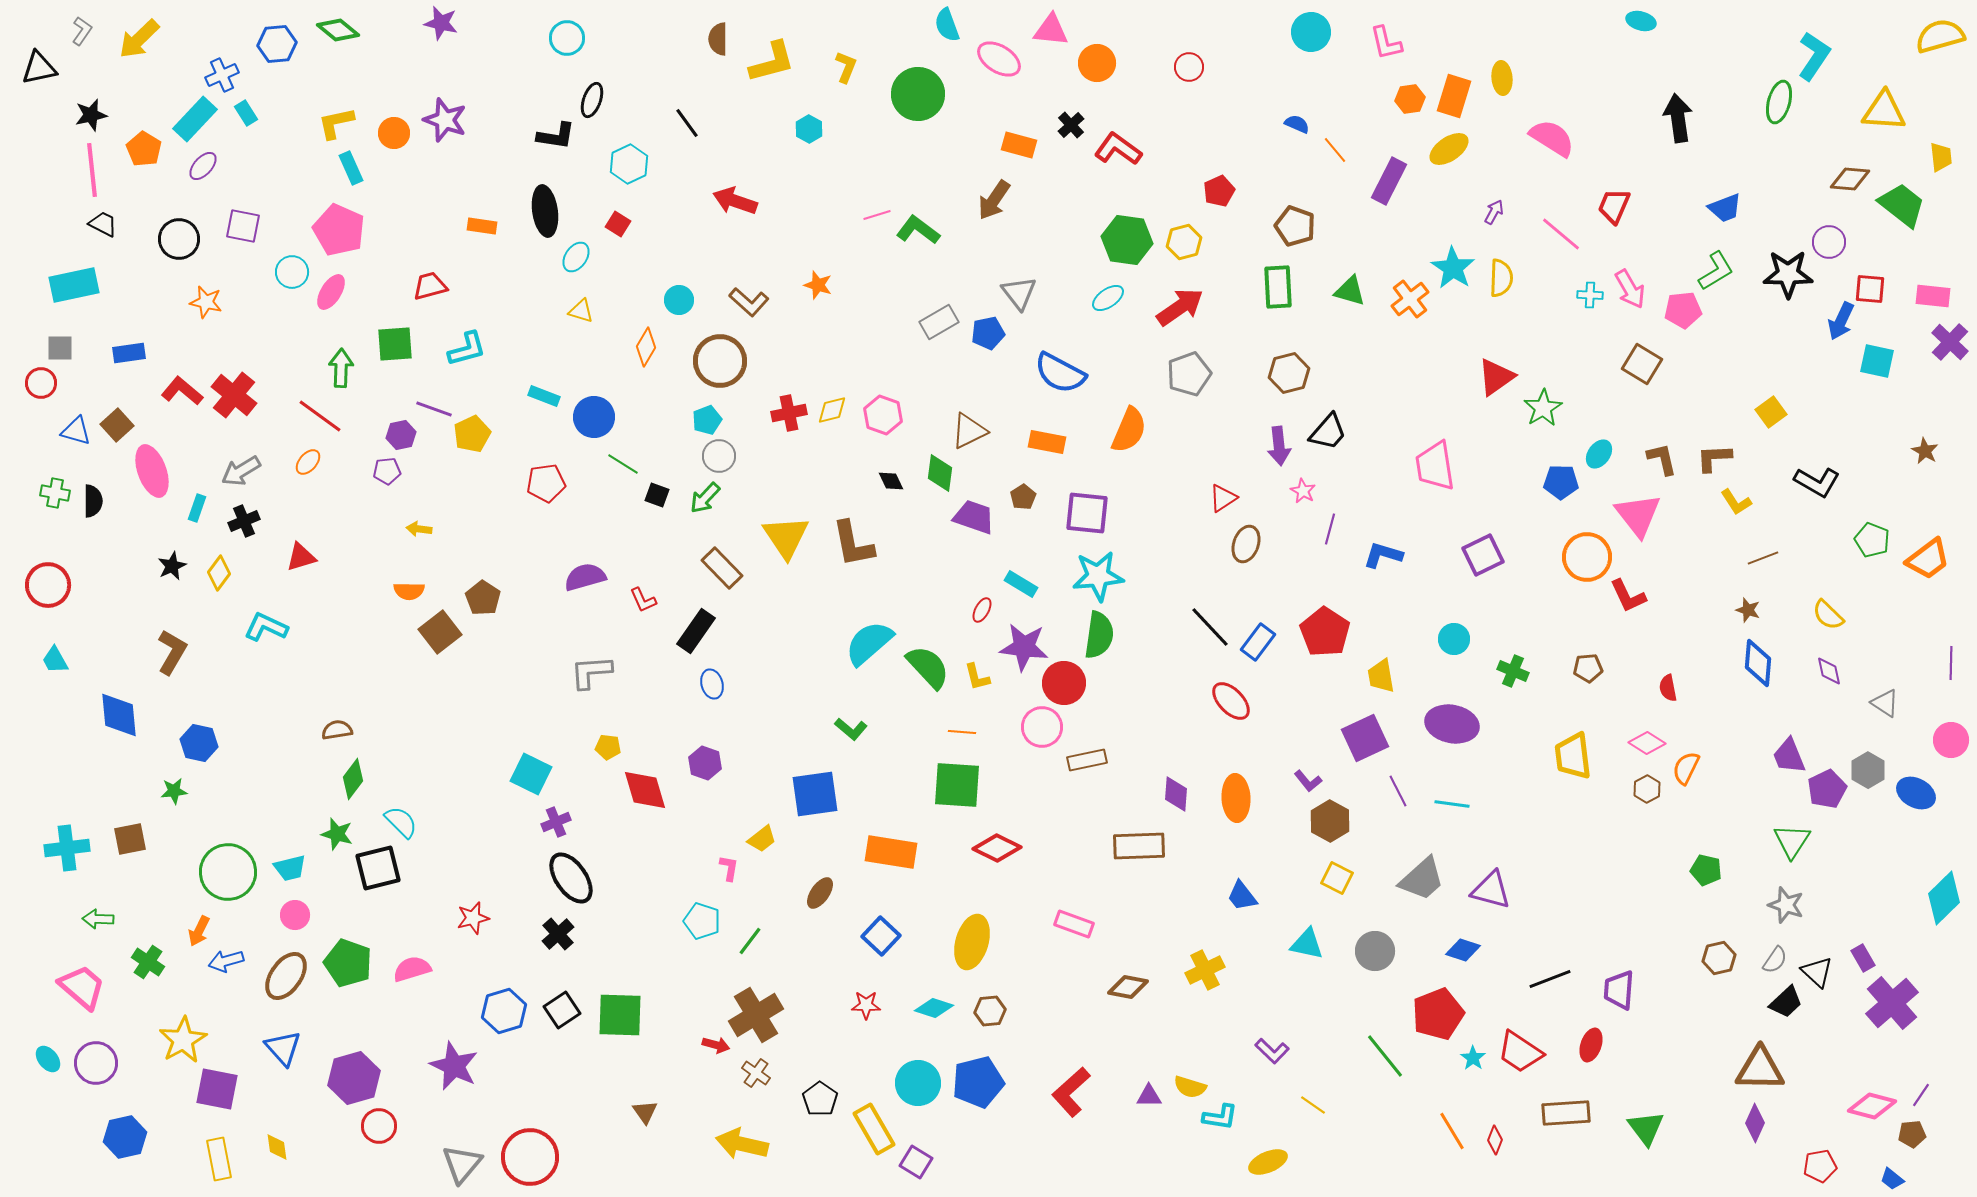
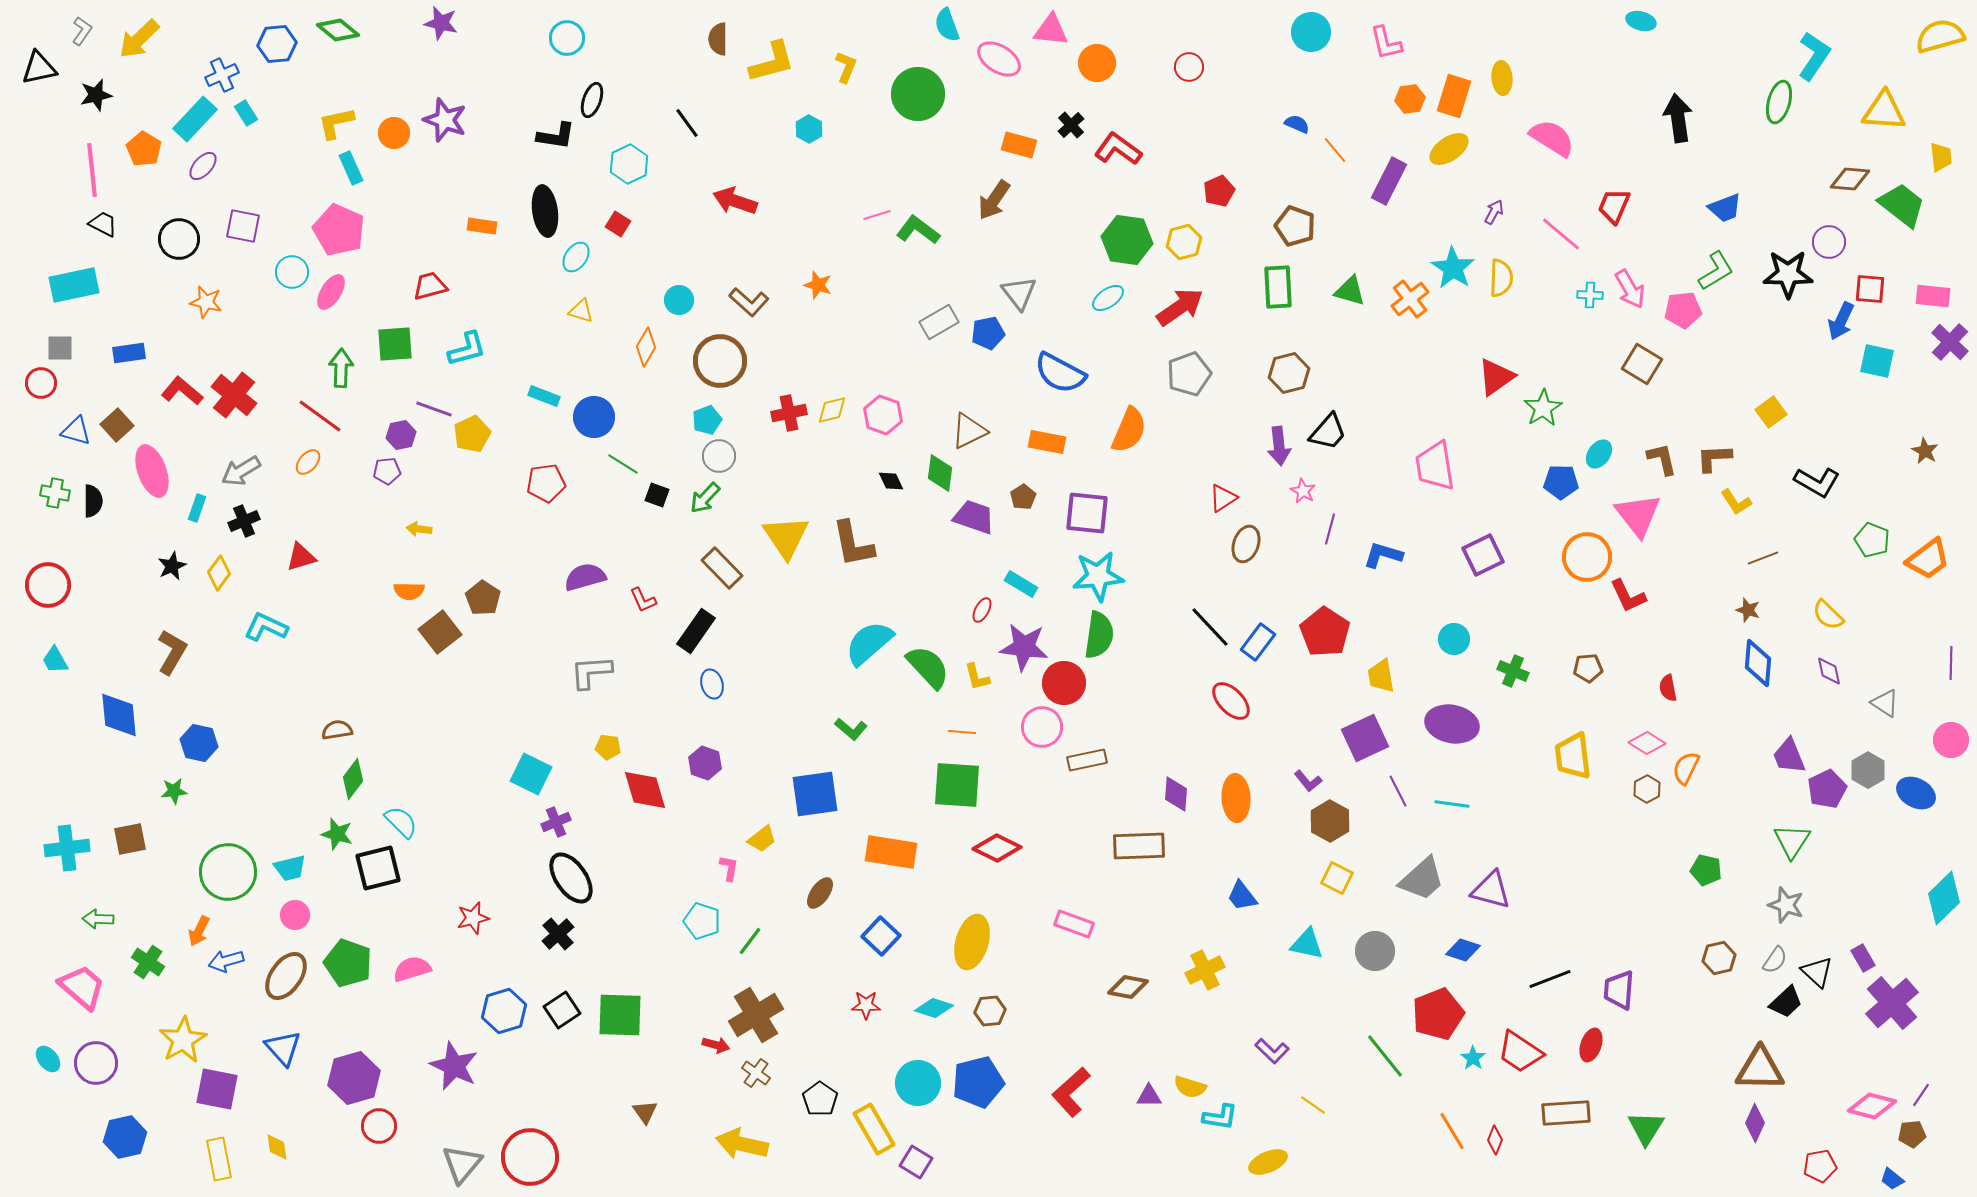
black star at (91, 115): moved 5 px right, 20 px up
green triangle at (1646, 1128): rotated 9 degrees clockwise
